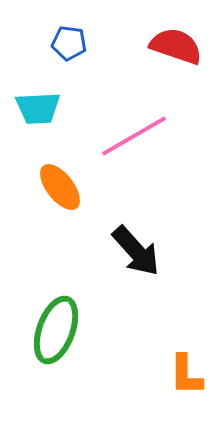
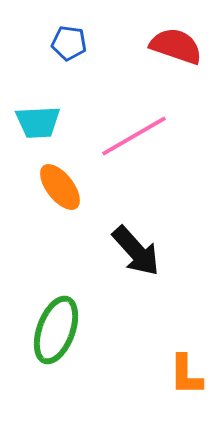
cyan trapezoid: moved 14 px down
